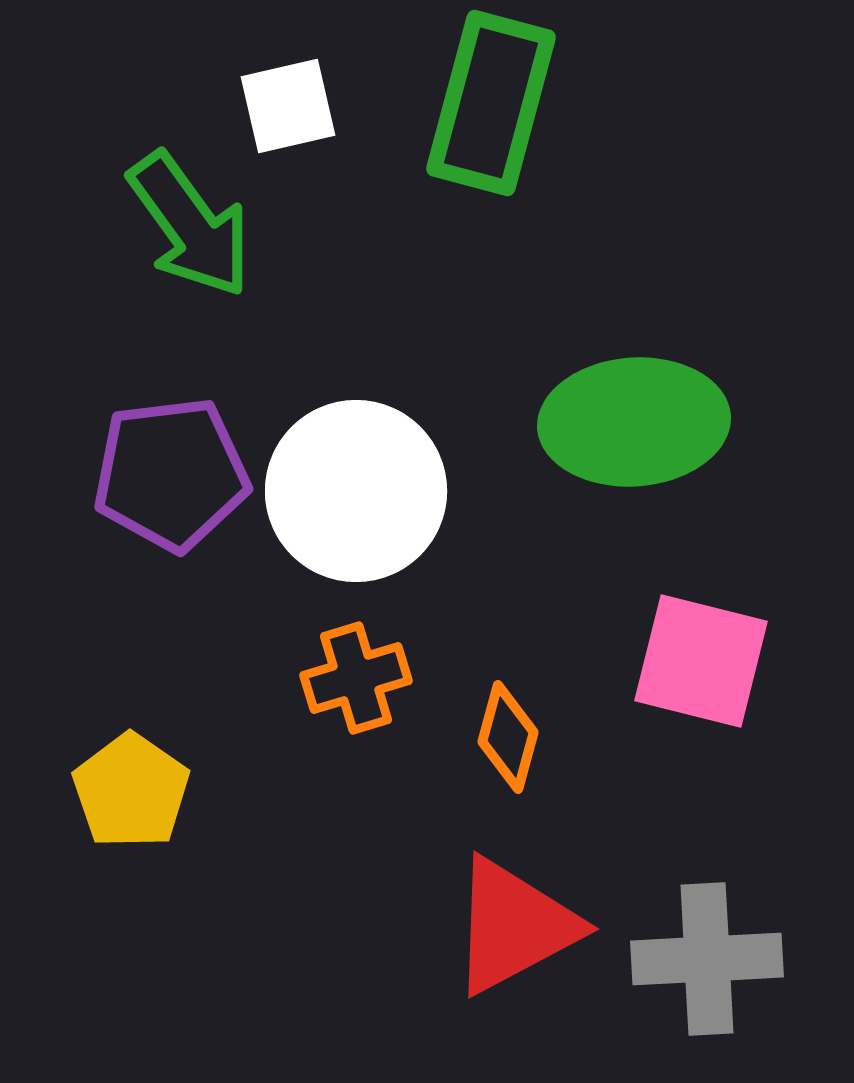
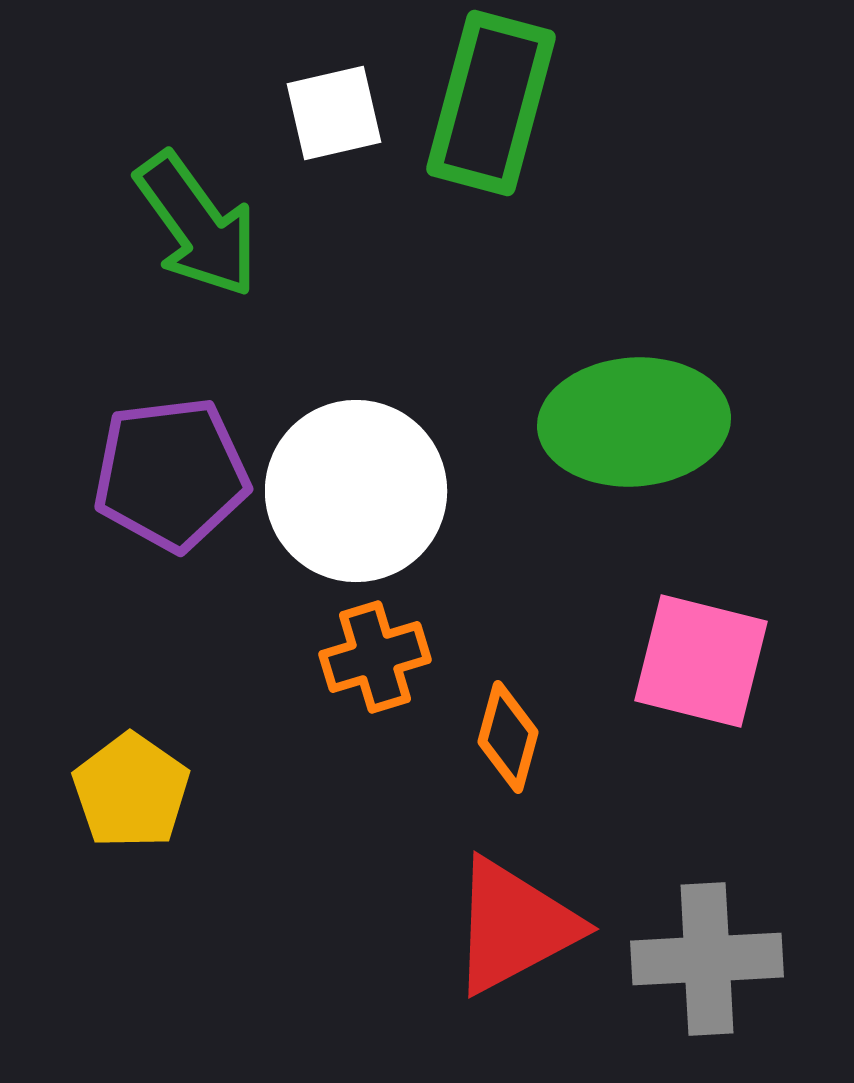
white square: moved 46 px right, 7 px down
green arrow: moved 7 px right
orange cross: moved 19 px right, 21 px up
